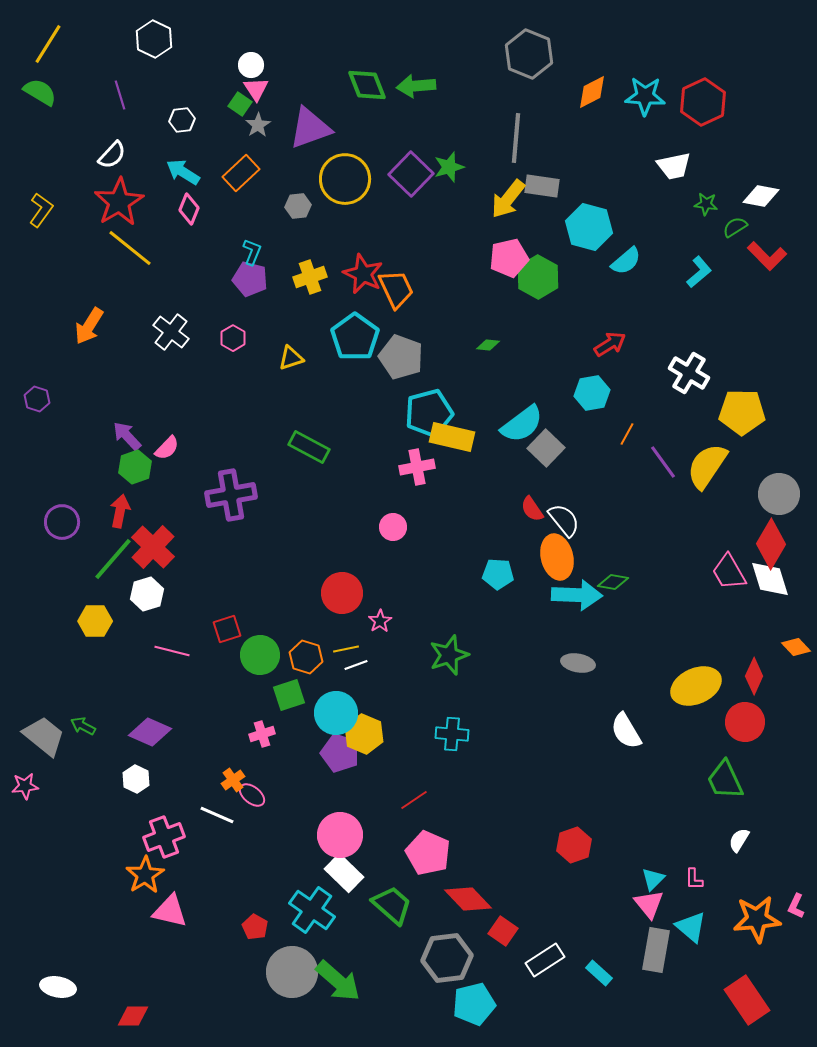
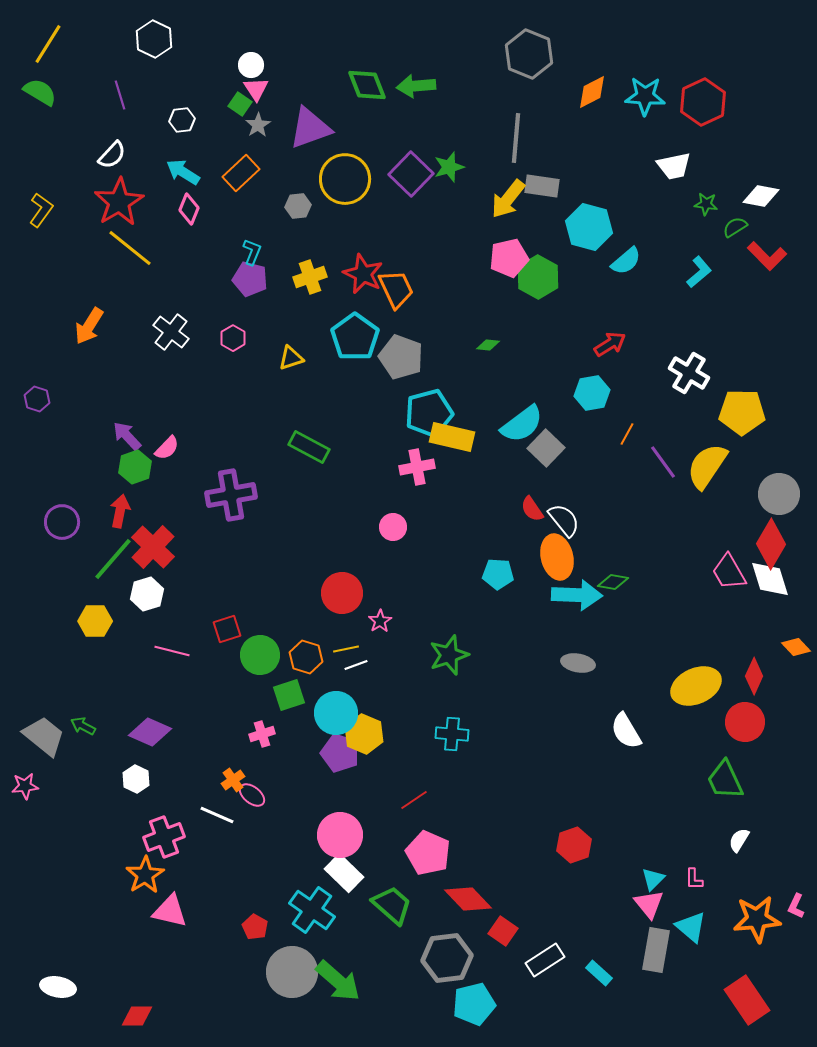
red diamond at (133, 1016): moved 4 px right
